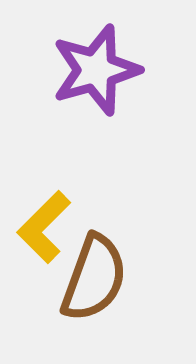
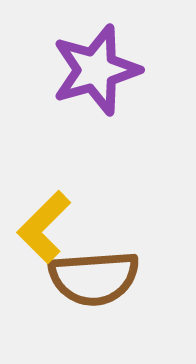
brown semicircle: rotated 66 degrees clockwise
